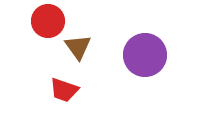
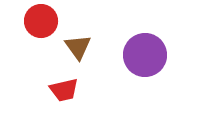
red circle: moved 7 px left
red trapezoid: rotated 32 degrees counterclockwise
